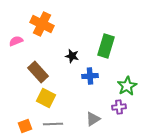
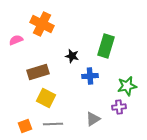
pink semicircle: moved 1 px up
brown rectangle: rotated 65 degrees counterclockwise
green star: rotated 18 degrees clockwise
